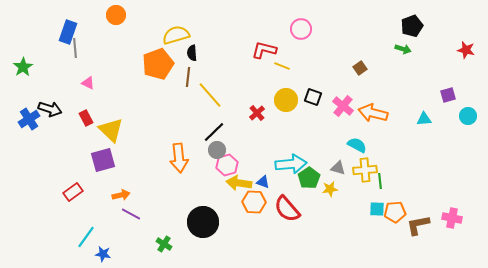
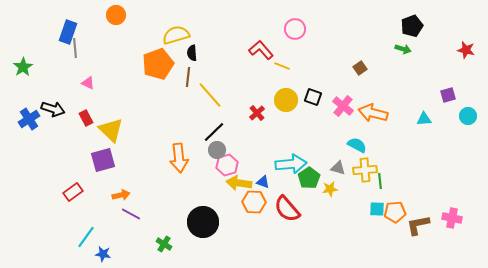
pink circle at (301, 29): moved 6 px left
red L-shape at (264, 50): moved 3 px left; rotated 35 degrees clockwise
black arrow at (50, 109): moved 3 px right
